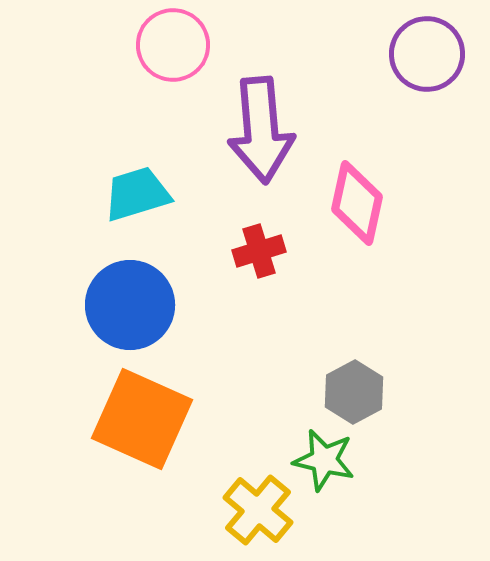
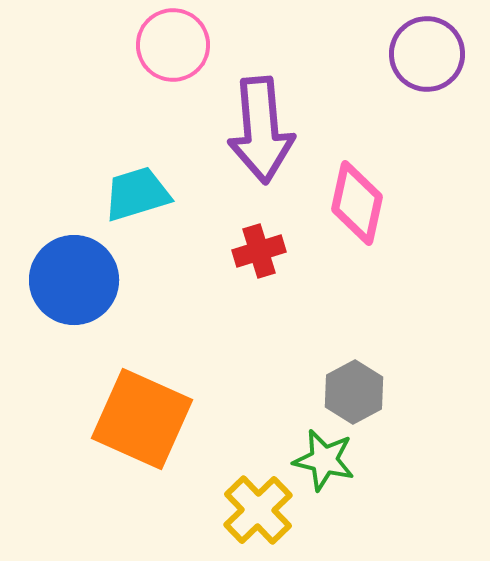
blue circle: moved 56 px left, 25 px up
yellow cross: rotated 6 degrees clockwise
